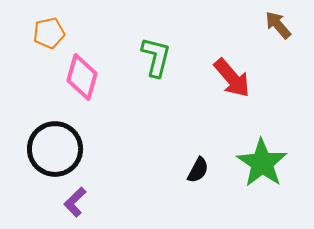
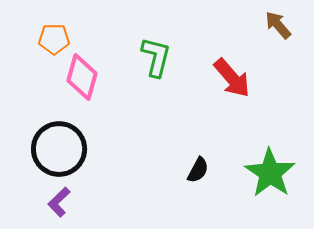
orange pentagon: moved 5 px right, 6 px down; rotated 12 degrees clockwise
black circle: moved 4 px right
green star: moved 8 px right, 10 px down
purple L-shape: moved 16 px left
